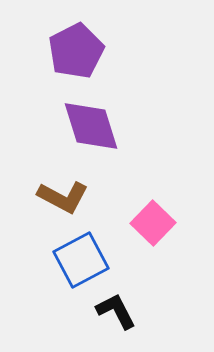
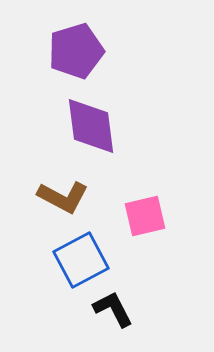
purple pentagon: rotated 10 degrees clockwise
purple diamond: rotated 10 degrees clockwise
pink square: moved 8 px left, 7 px up; rotated 33 degrees clockwise
black L-shape: moved 3 px left, 2 px up
